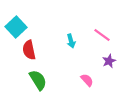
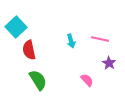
pink line: moved 2 px left, 4 px down; rotated 24 degrees counterclockwise
purple star: moved 2 px down; rotated 16 degrees counterclockwise
